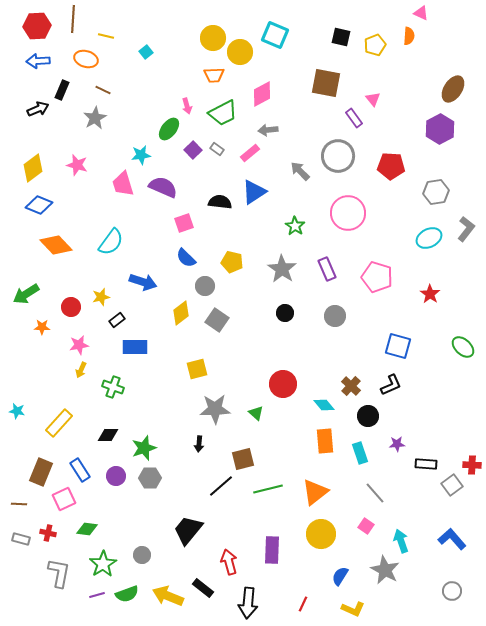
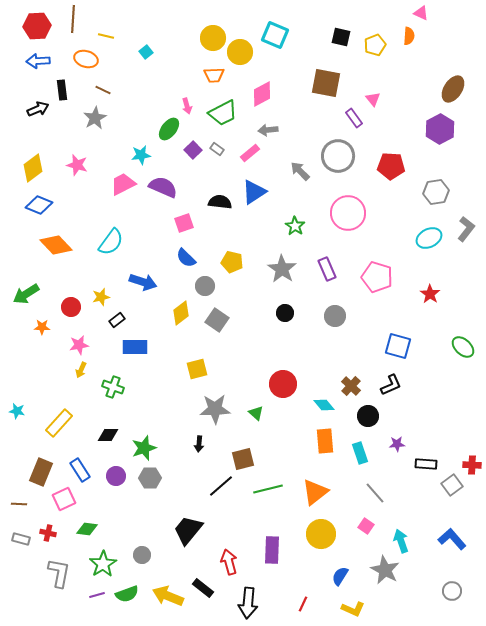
black rectangle at (62, 90): rotated 30 degrees counterclockwise
pink trapezoid at (123, 184): rotated 80 degrees clockwise
